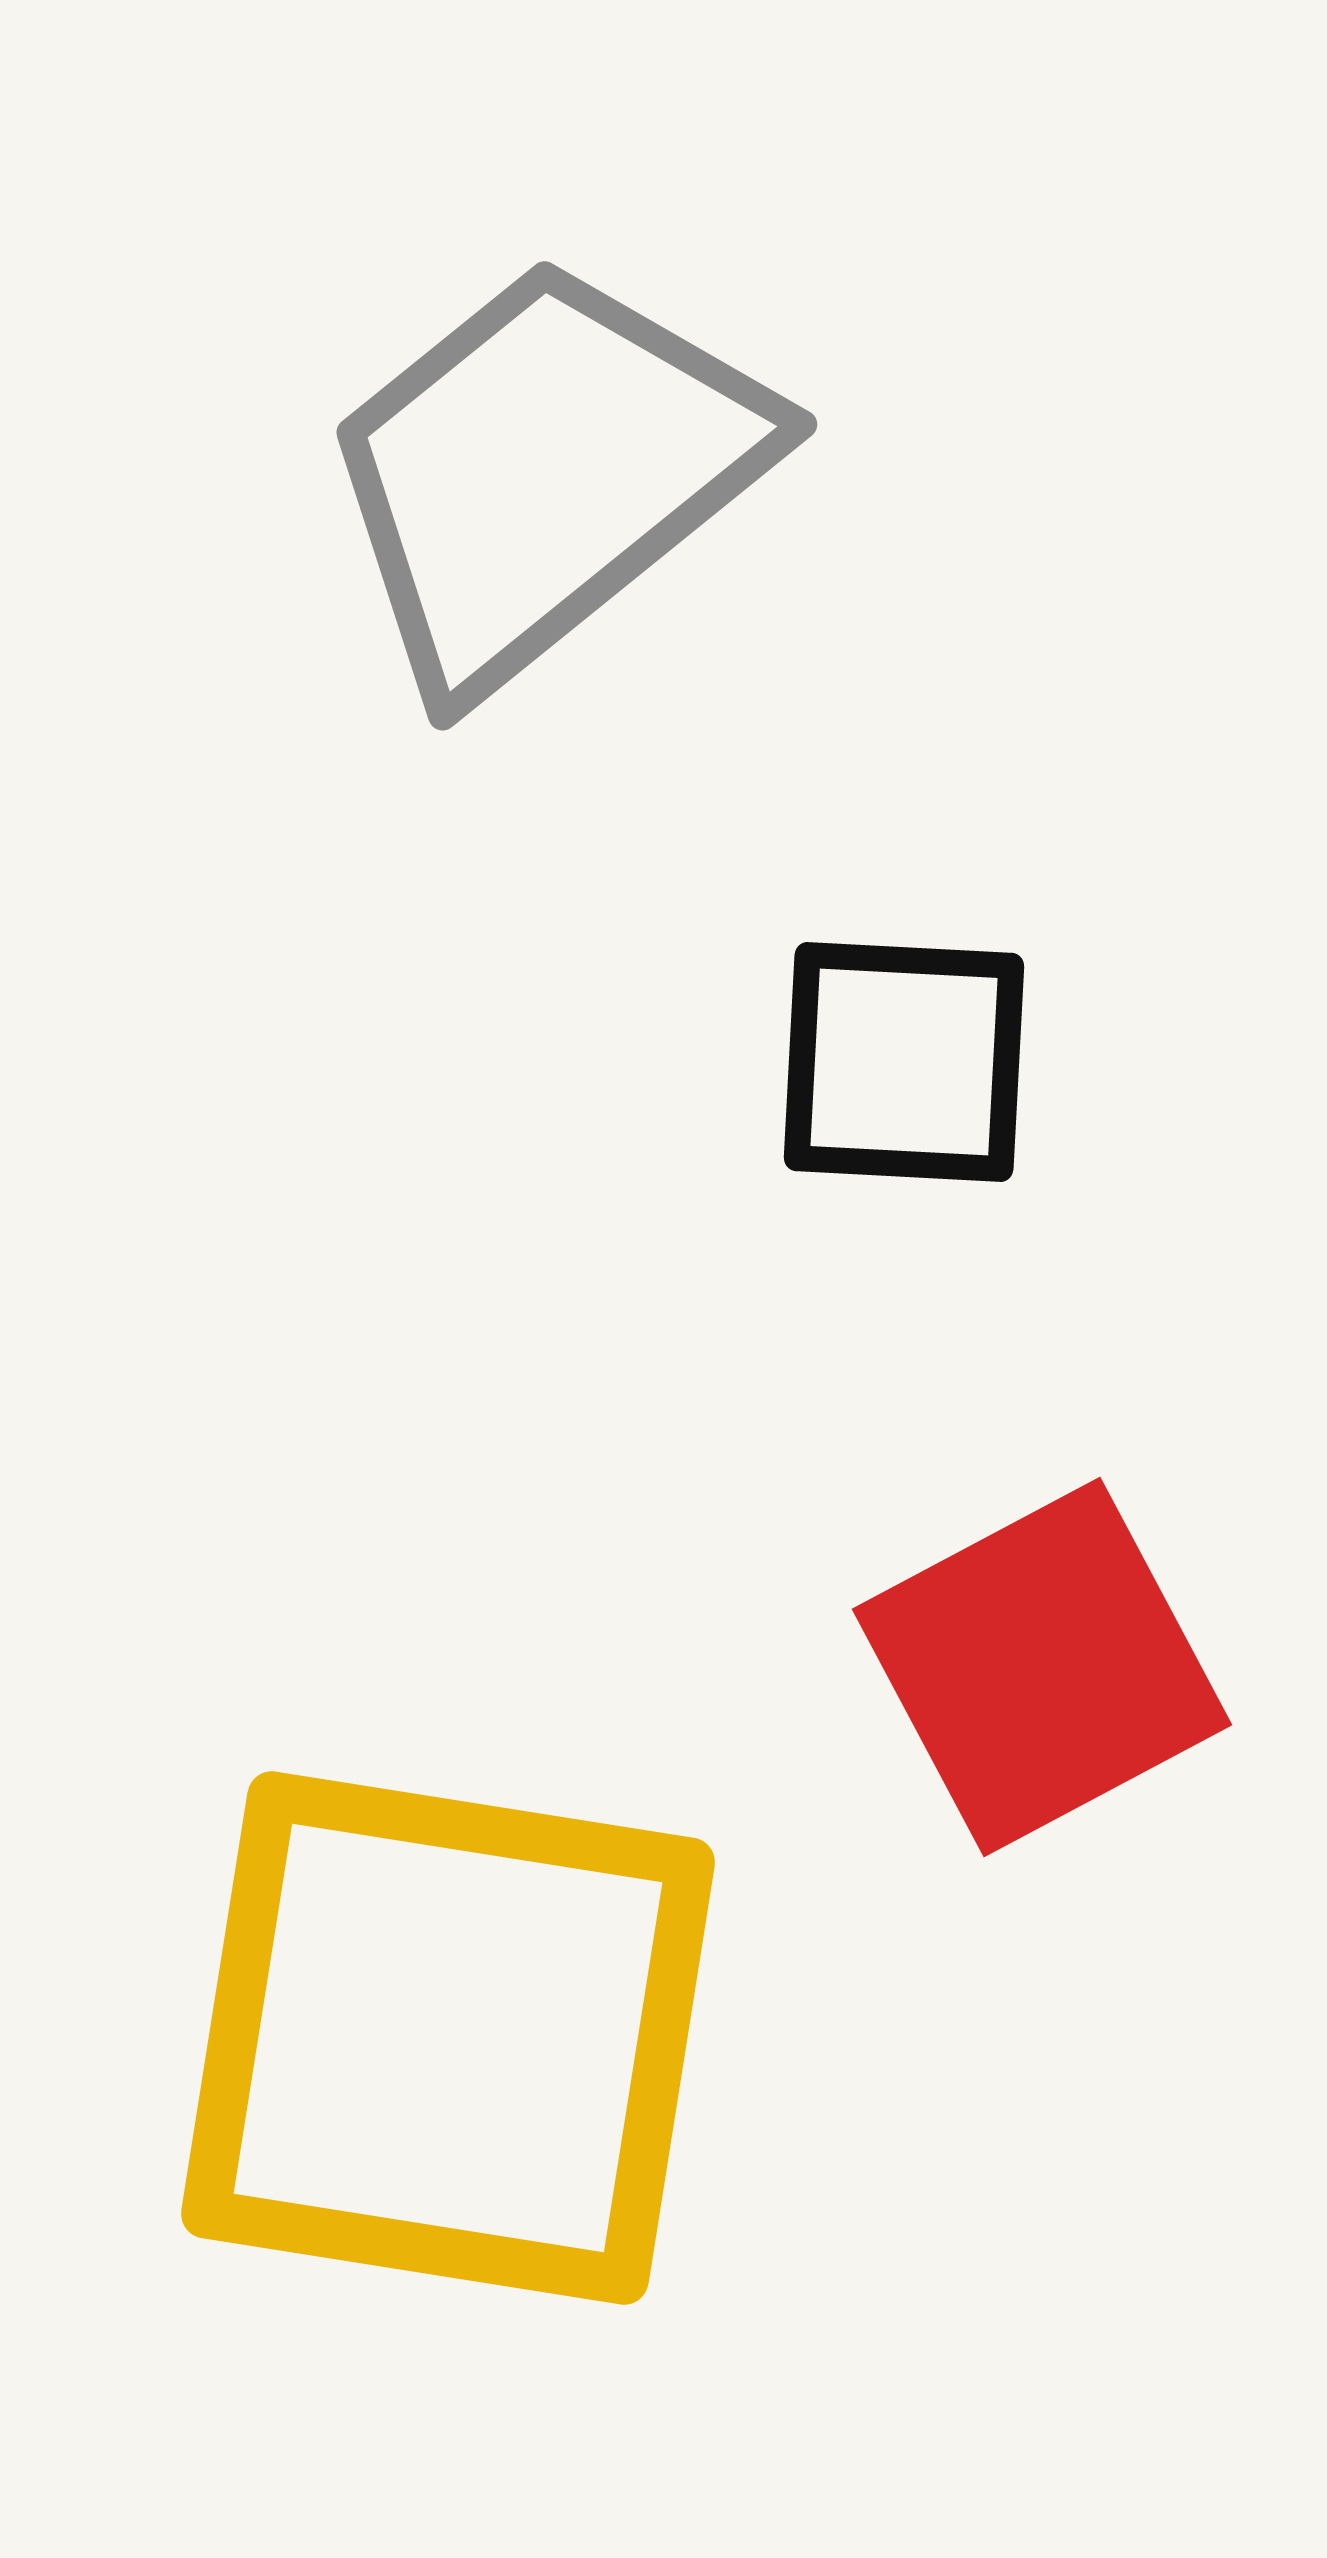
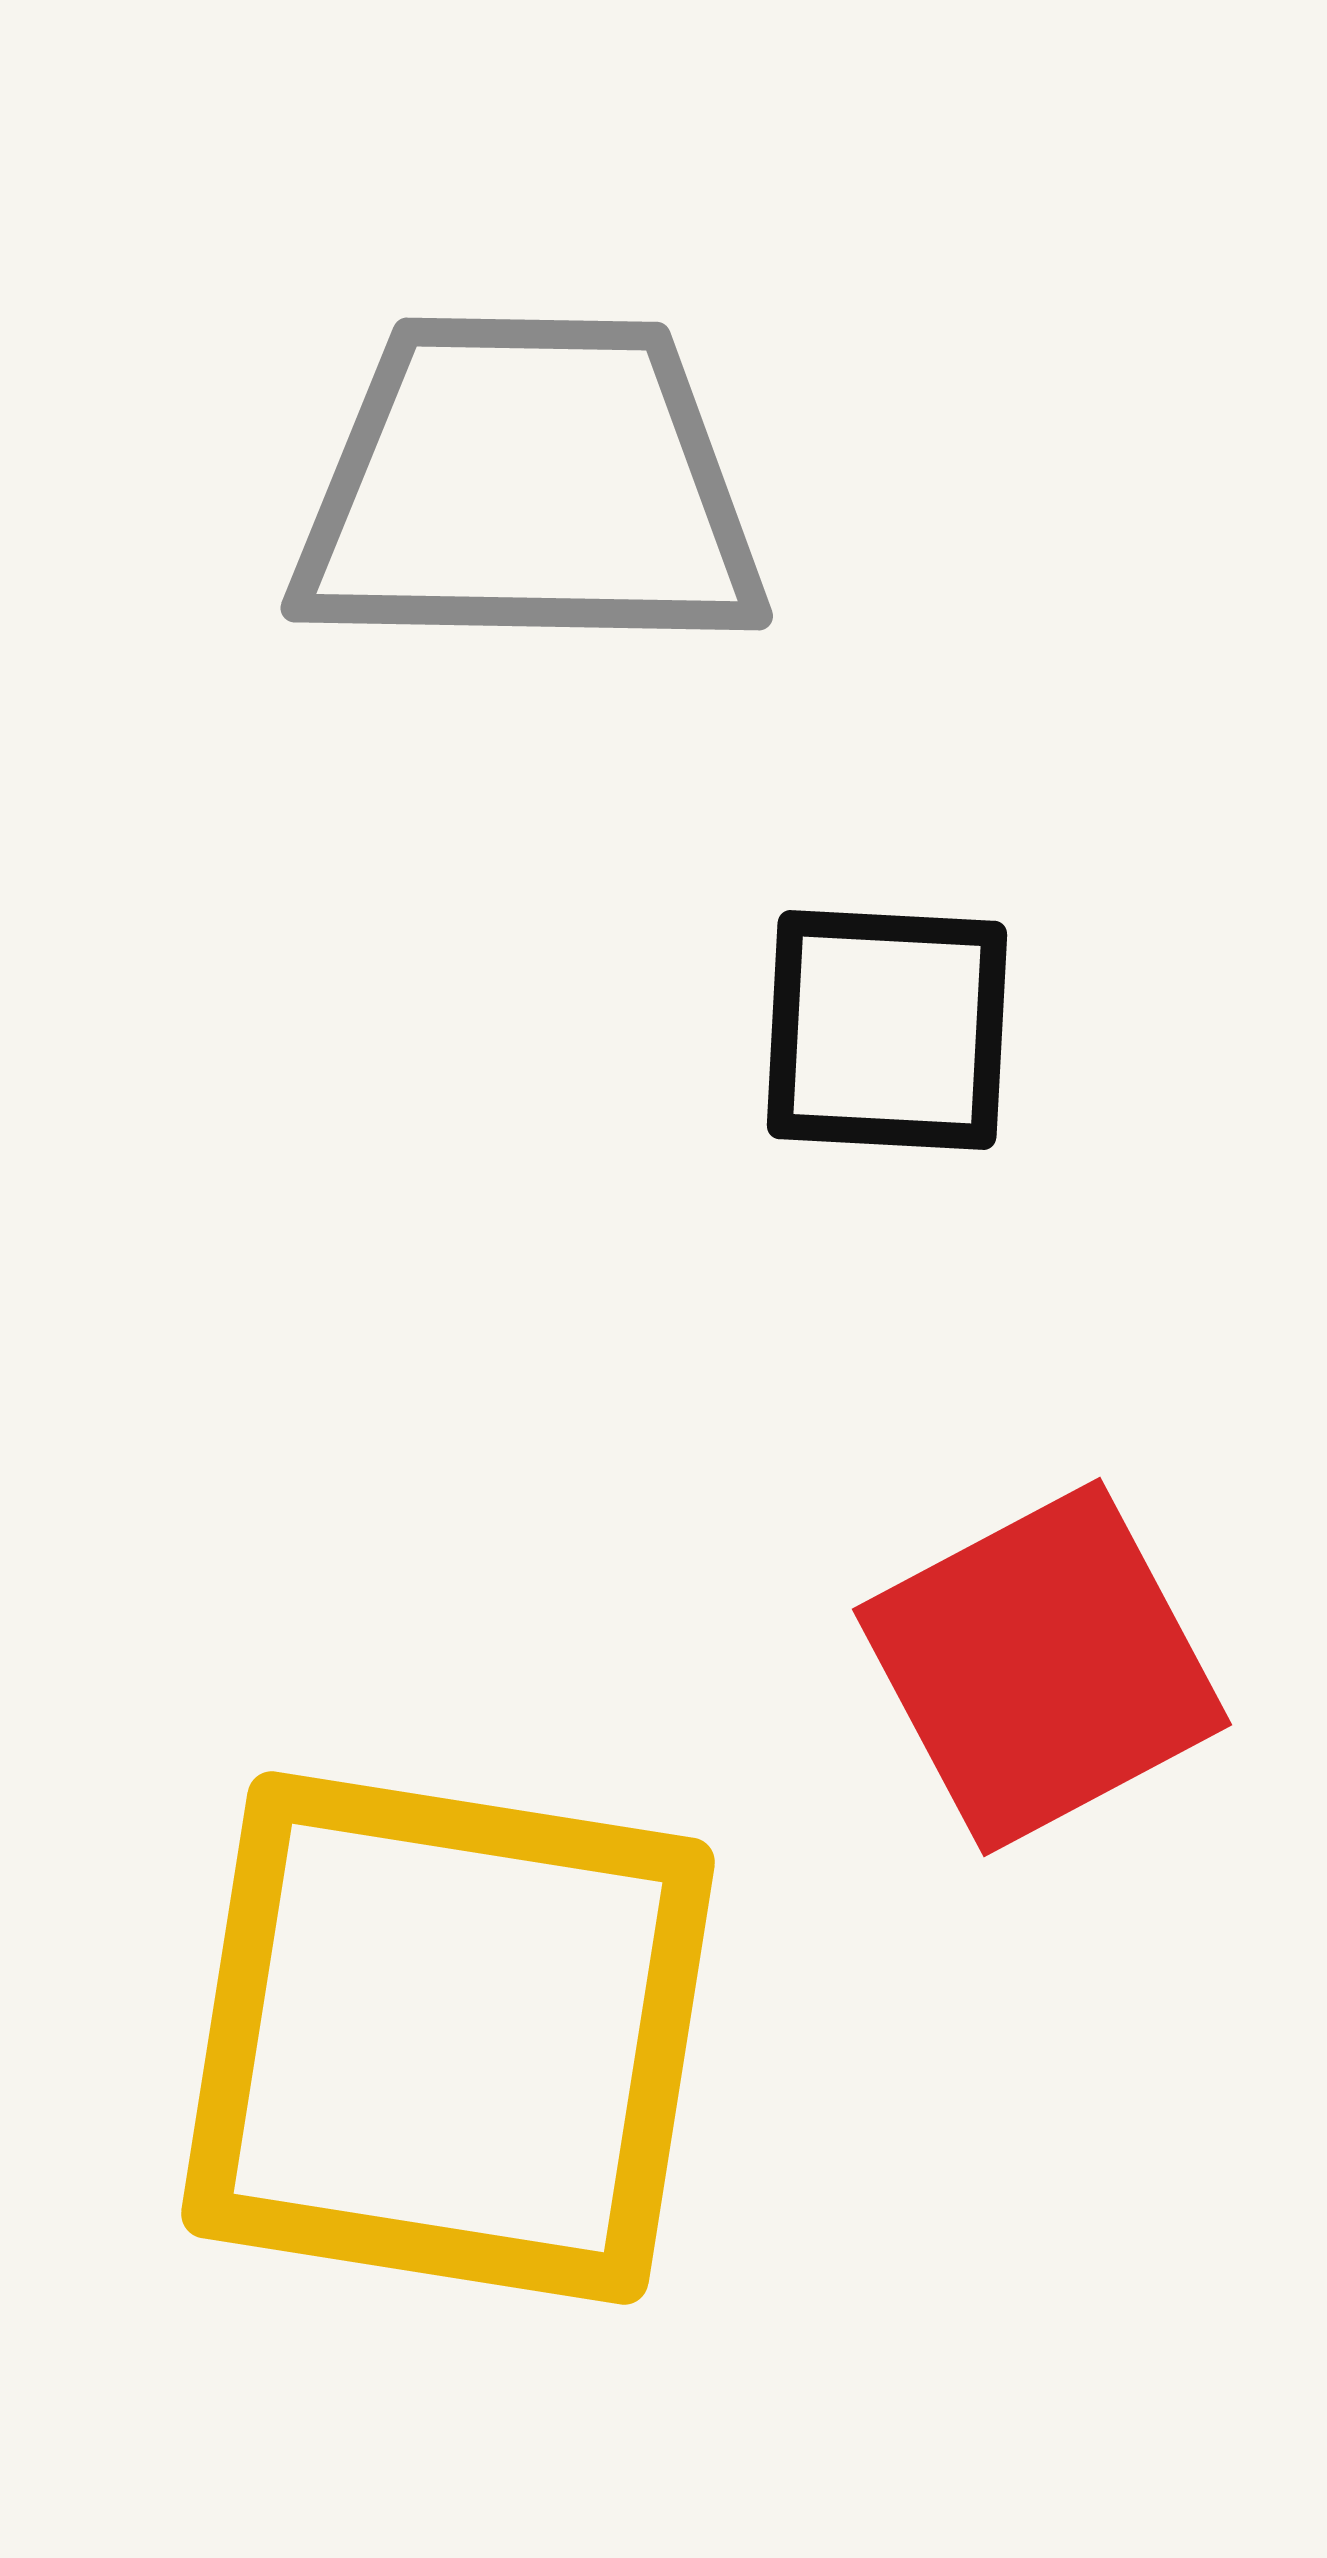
gray trapezoid: moved 15 px left, 14 px down; rotated 40 degrees clockwise
black square: moved 17 px left, 32 px up
